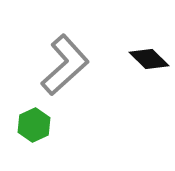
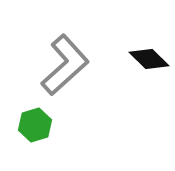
green hexagon: moved 1 px right; rotated 8 degrees clockwise
